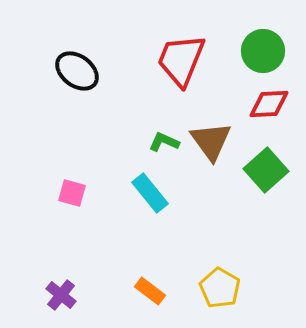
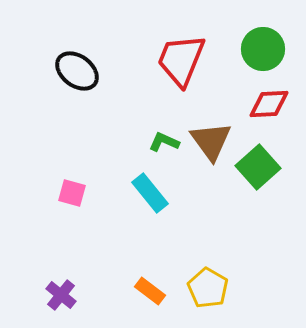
green circle: moved 2 px up
green square: moved 8 px left, 3 px up
yellow pentagon: moved 12 px left
